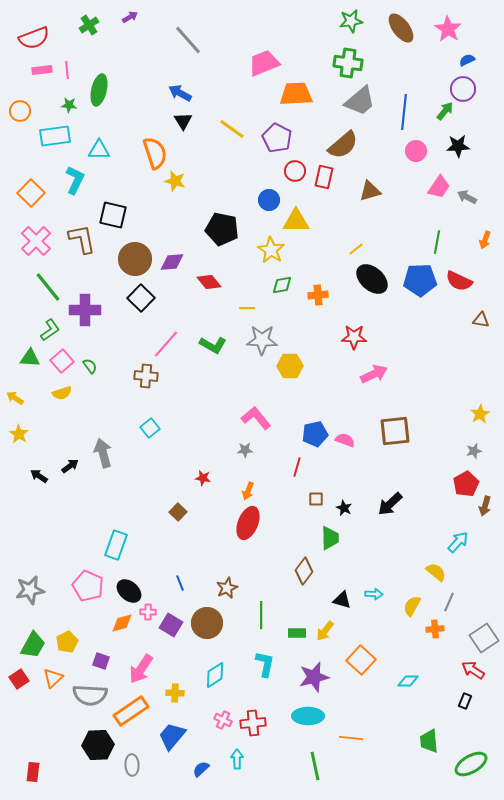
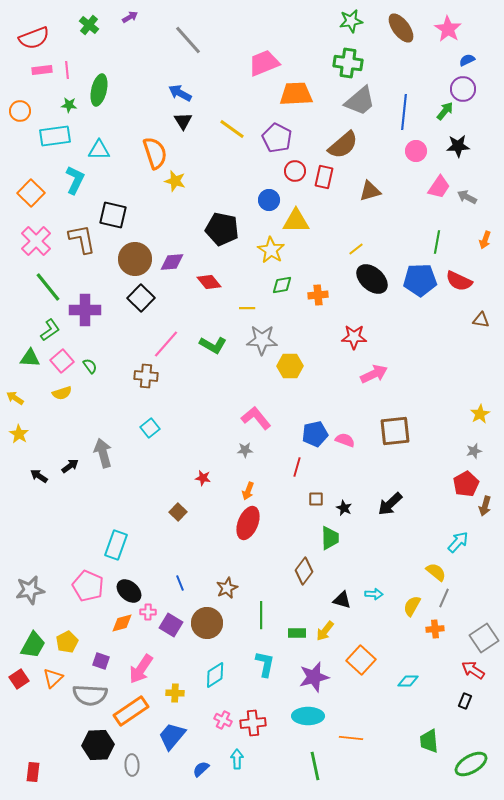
green cross at (89, 25): rotated 18 degrees counterclockwise
gray line at (449, 602): moved 5 px left, 4 px up
